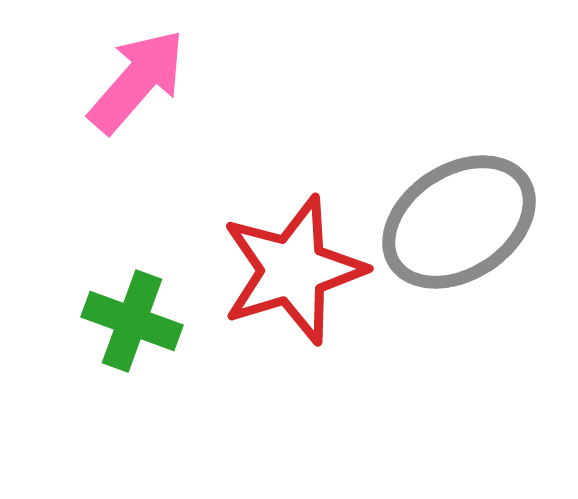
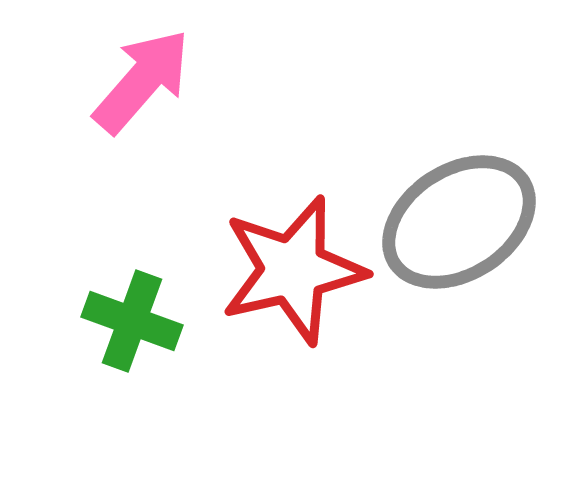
pink arrow: moved 5 px right
red star: rotated 4 degrees clockwise
